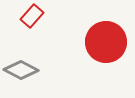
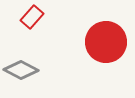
red rectangle: moved 1 px down
